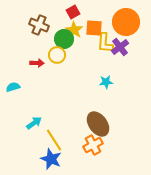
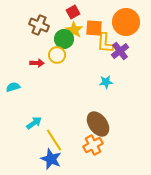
purple cross: moved 4 px down
